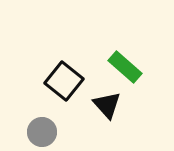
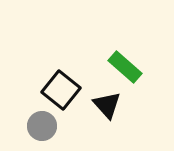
black square: moved 3 px left, 9 px down
gray circle: moved 6 px up
